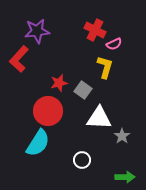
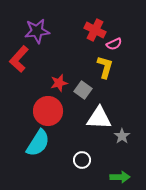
green arrow: moved 5 px left
